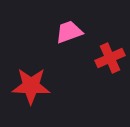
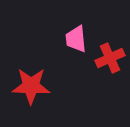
pink trapezoid: moved 7 px right, 7 px down; rotated 76 degrees counterclockwise
